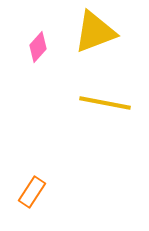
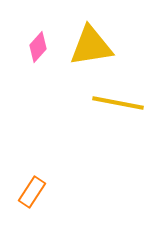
yellow triangle: moved 4 px left, 14 px down; rotated 12 degrees clockwise
yellow line: moved 13 px right
